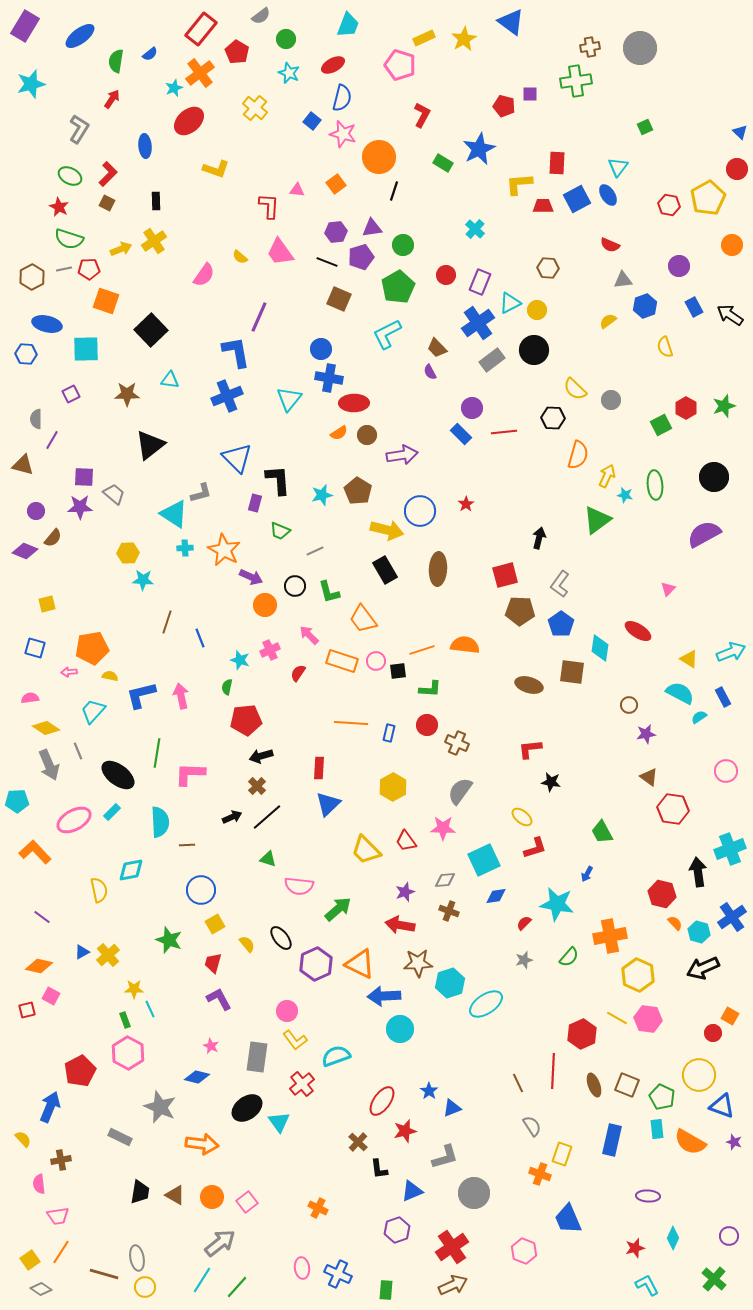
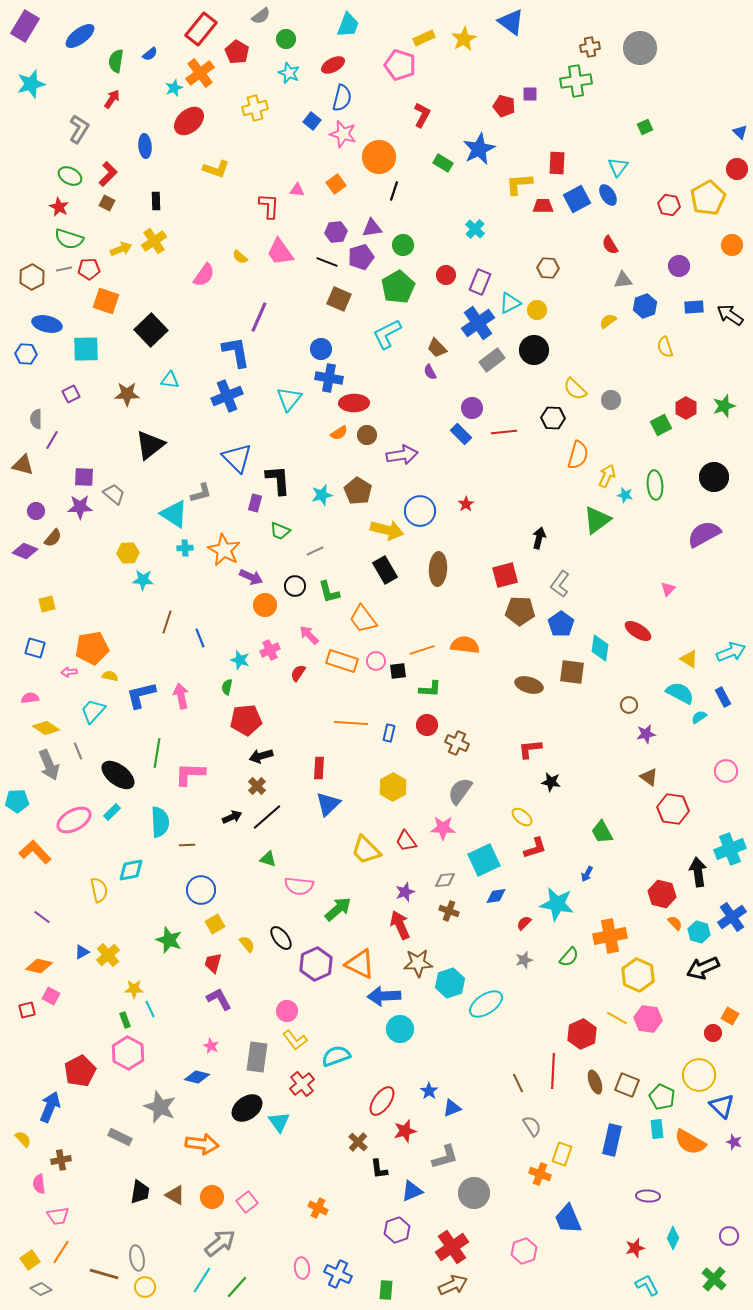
yellow cross at (255, 108): rotated 35 degrees clockwise
red semicircle at (610, 245): rotated 36 degrees clockwise
blue rectangle at (694, 307): rotated 66 degrees counterclockwise
red arrow at (400, 925): rotated 56 degrees clockwise
brown ellipse at (594, 1085): moved 1 px right, 3 px up
blue triangle at (722, 1106): rotated 24 degrees clockwise
pink hexagon at (524, 1251): rotated 20 degrees clockwise
